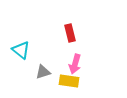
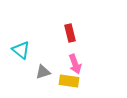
pink arrow: rotated 36 degrees counterclockwise
